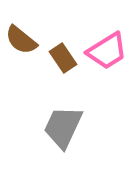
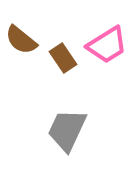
pink trapezoid: moved 6 px up
gray trapezoid: moved 4 px right, 3 px down
